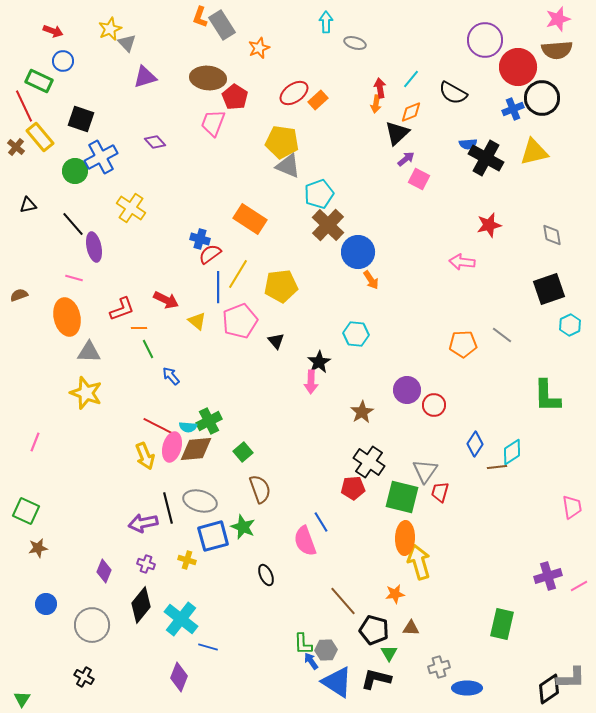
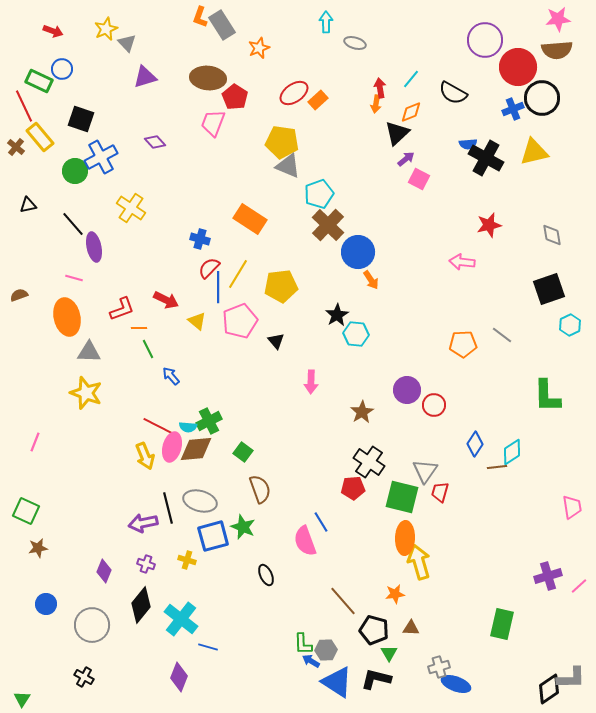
pink star at (558, 19): rotated 10 degrees clockwise
yellow star at (110, 29): moved 4 px left
blue circle at (63, 61): moved 1 px left, 8 px down
red semicircle at (210, 254): moved 1 px left, 14 px down; rotated 10 degrees counterclockwise
black star at (319, 362): moved 18 px right, 47 px up
green square at (243, 452): rotated 12 degrees counterclockwise
pink line at (579, 586): rotated 12 degrees counterclockwise
blue arrow at (311, 661): rotated 24 degrees counterclockwise
blue ellipse at (467, 688): moved 11 px left, 4 px up; rotated 20 degrees clockwise
